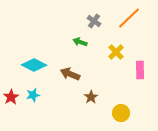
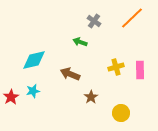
orange line: moved 3 px right
yellow cross: moved 15 px down; rotated 28 degrees clockwise
cyan diamond: moved 5 px up; rotated 40 degrees counterclockwise
cyan star: moved 4 px up
